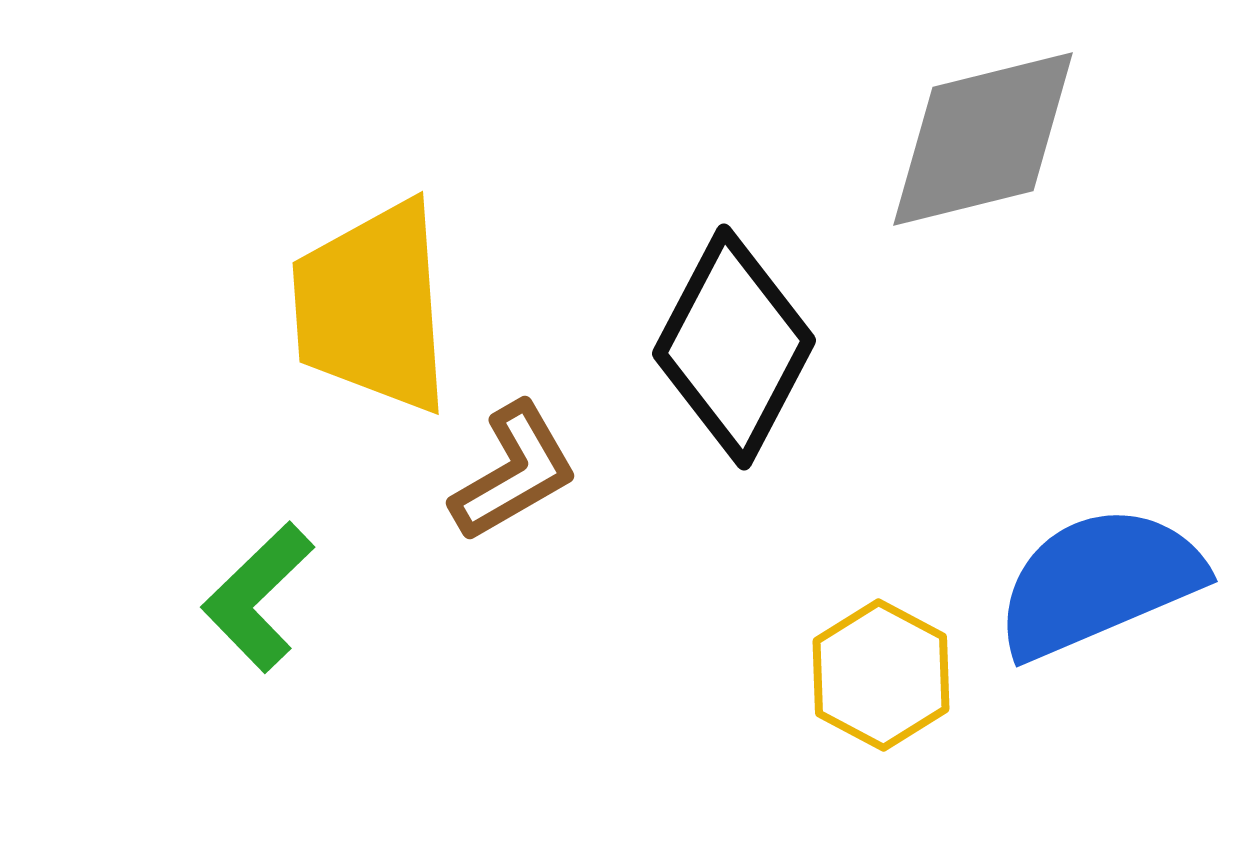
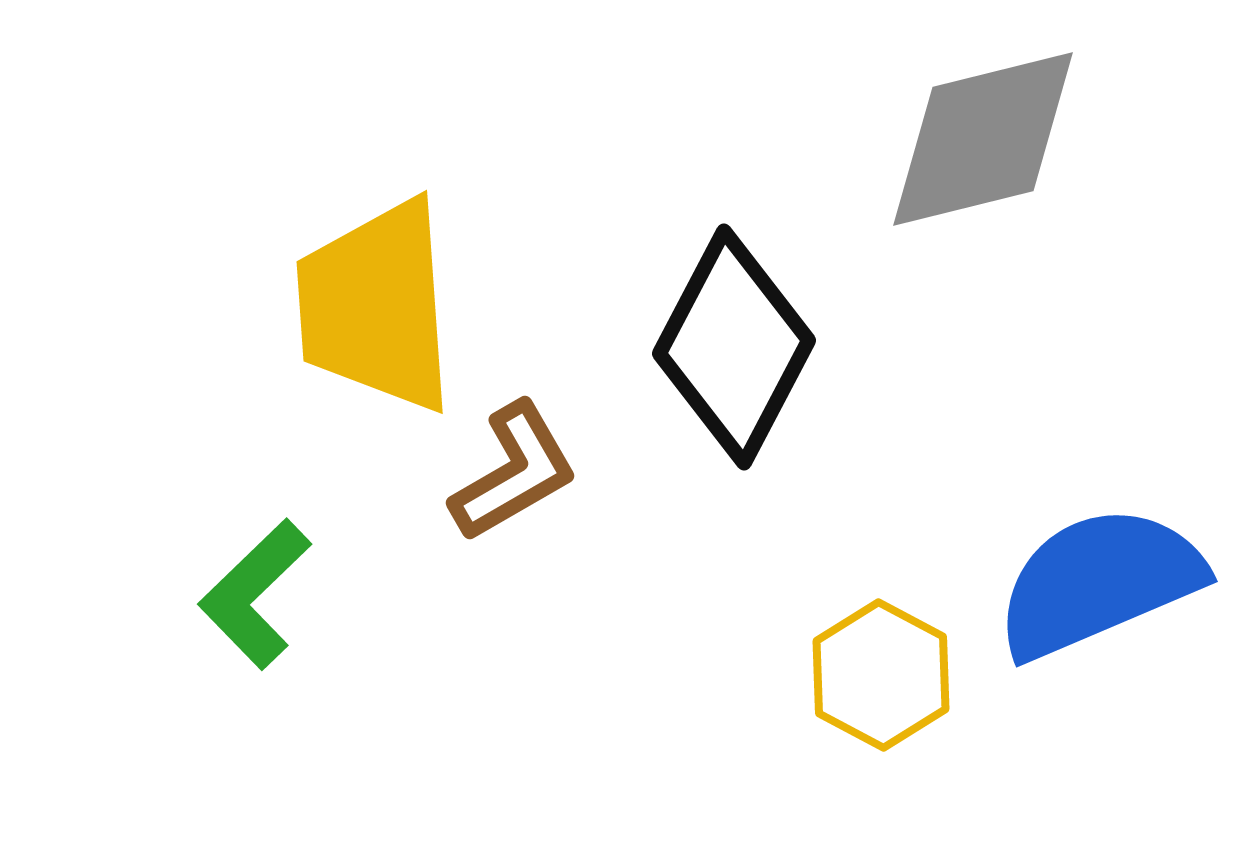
yellow trapezoid: moved 4 px right, 1 px up
green L-shape: moved 3 px left, 3 px up
